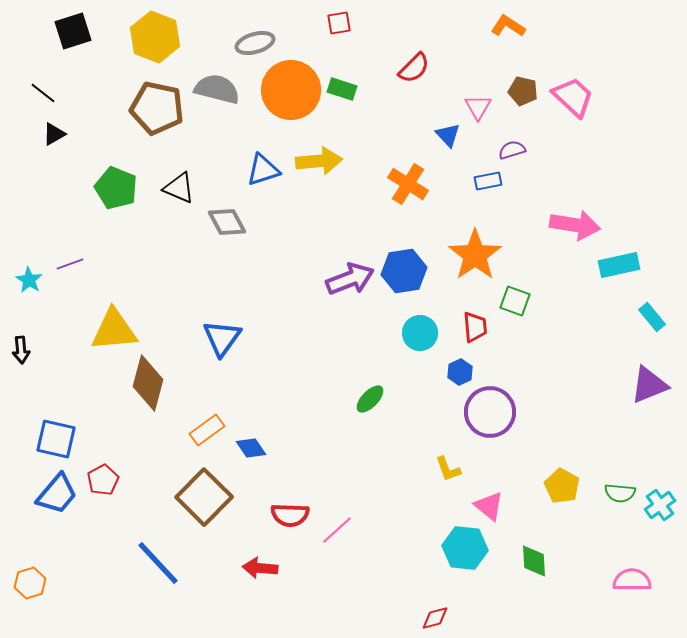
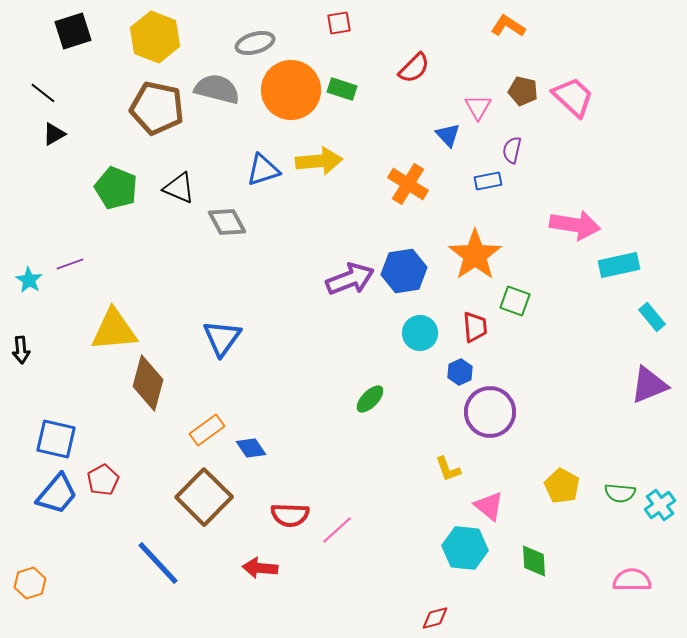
purple semicircle at (512, 150): rotated 60 degrees counterclockwise
